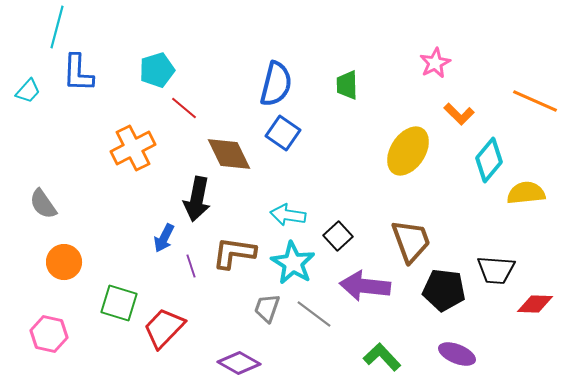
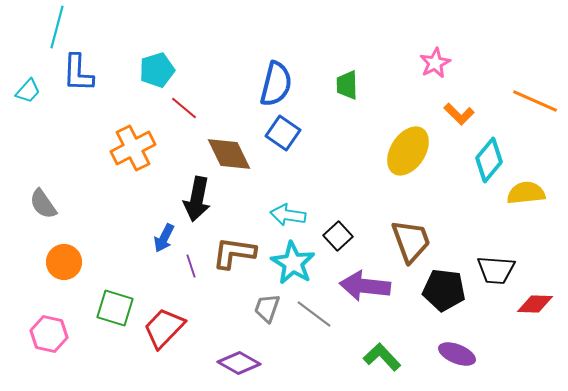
green square: moved 4 px left, 5 px down
